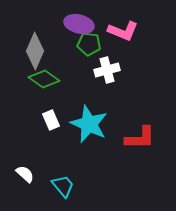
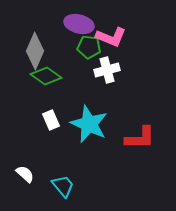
pink L-shape: moved 12 px left, 6 px down
green pentagon: moved 3 px down
green diamond: moved 2 px right, 3 px up
